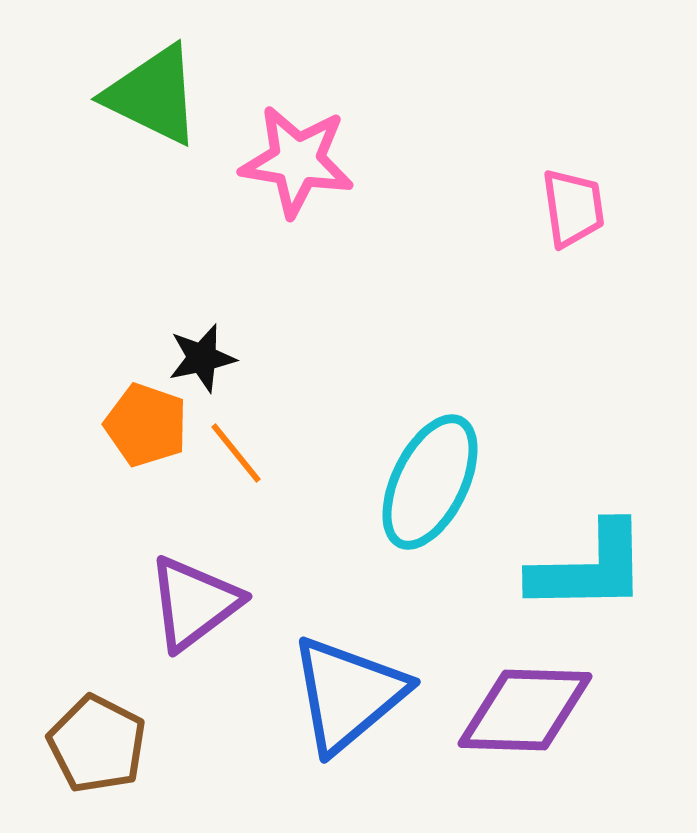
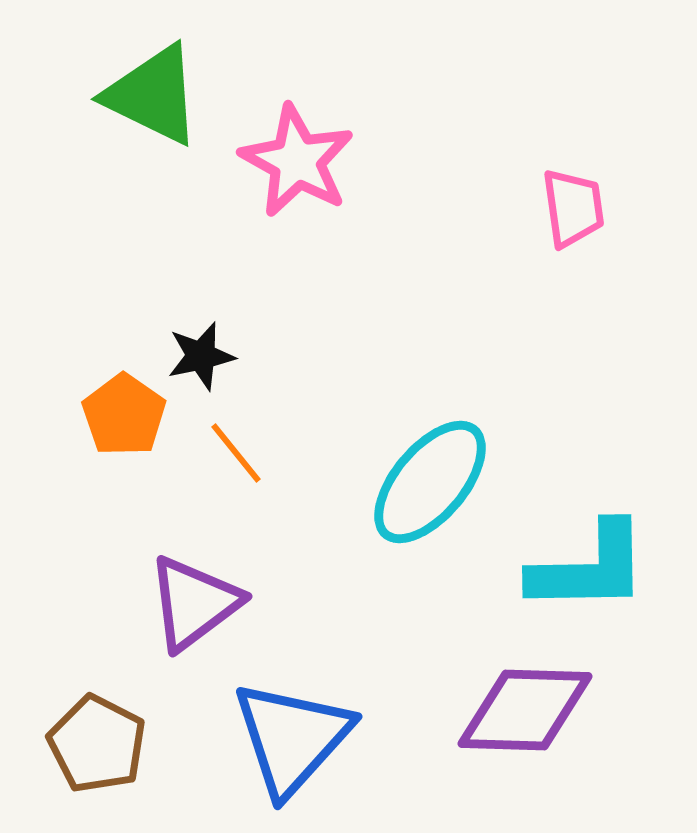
pink star: rotated 20 degrees clockwise
black star: moved 1 px left, 2 px up
orange pentagon: moved 22 px left, 10 px up; rotated 16 degrees clockwise
cyan ellipse: rotated 14 degrees clockwise
blue triangle: moved 56 px left, 44 px down; rotated 8 degrees counterclockwise
